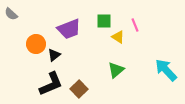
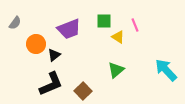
gray semicircle: moved 4 px right, 9 px down; rotated 96 degrees counterclockwise
brown square: moved 4 px right, 2 px down
